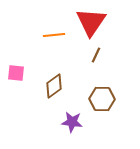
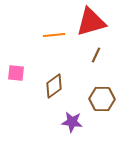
red triangle: rotated 40 degrees clockwise
